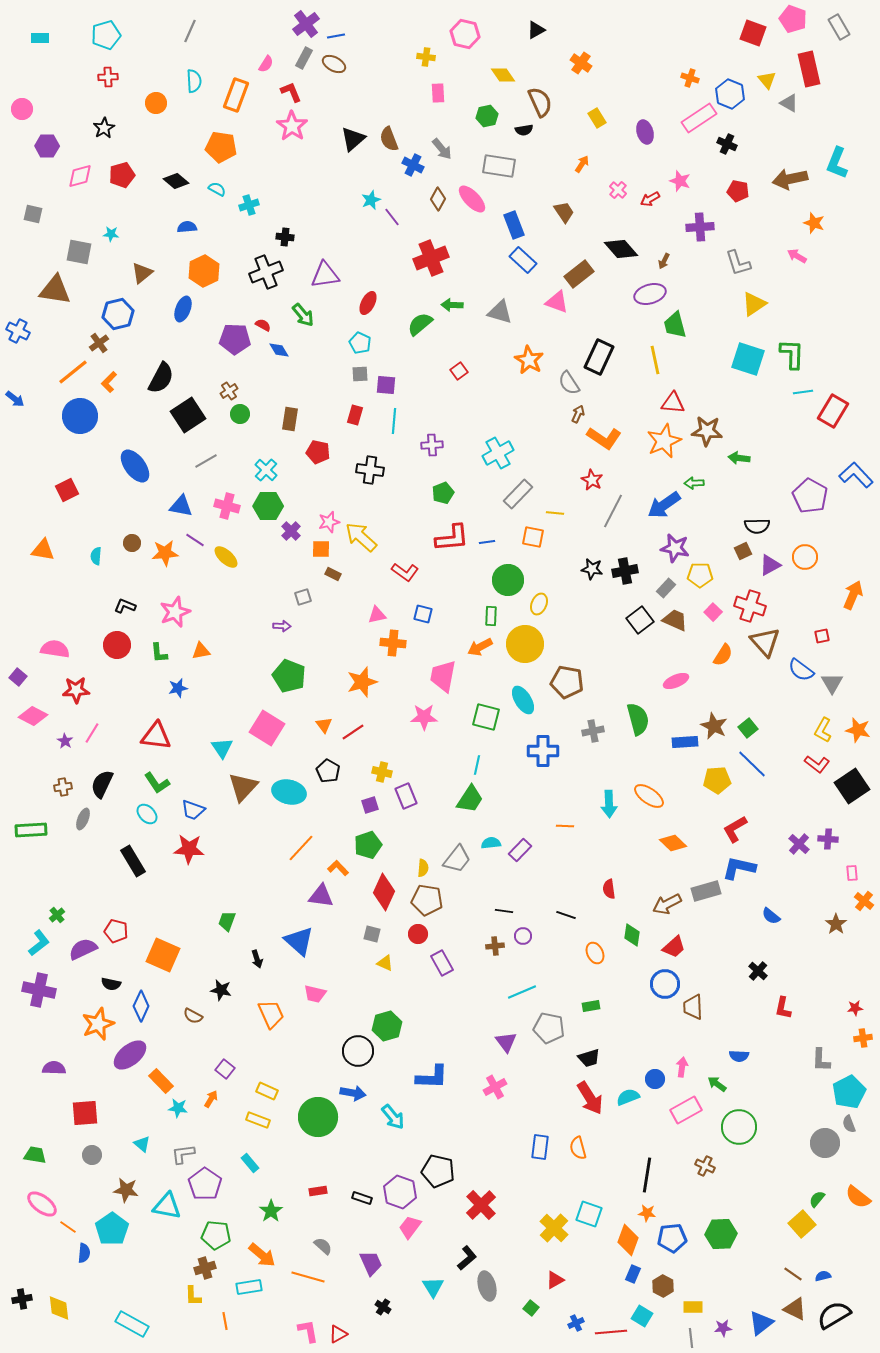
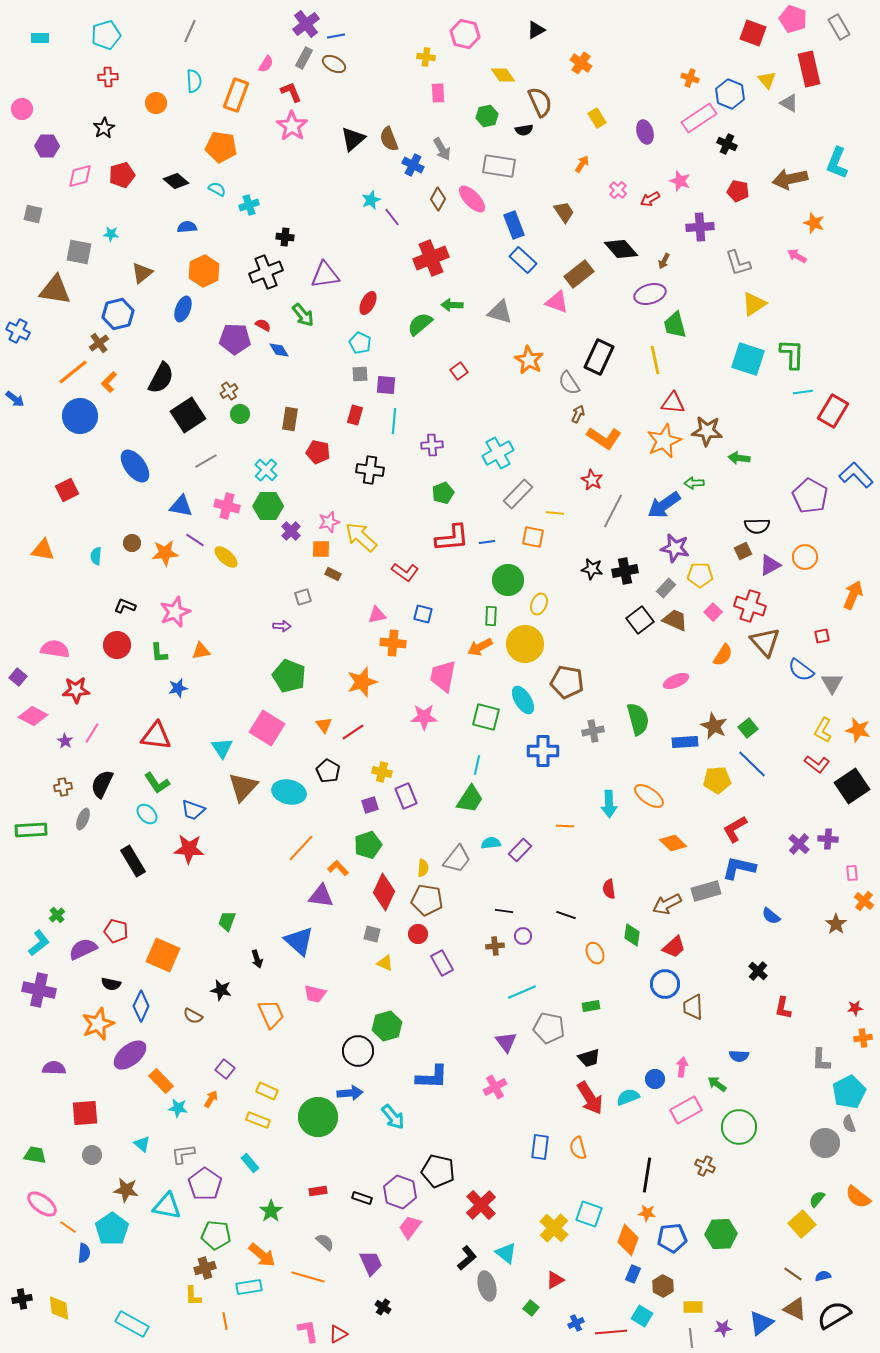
gray arrow at (442, 149): rotated 10 degrees clockwise
blue arrow at (353, 1093): moved 3 px left; rotated 15 degrees counterclockwise
gray semicircle at (323, 1246): moved 2 px right, 4 px up
cyan triangle at (433, 1287): moved 73 px right, 34 px up; rotated 20 degrees counterclockwise
